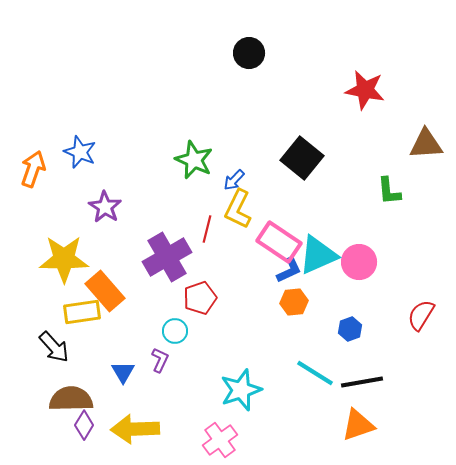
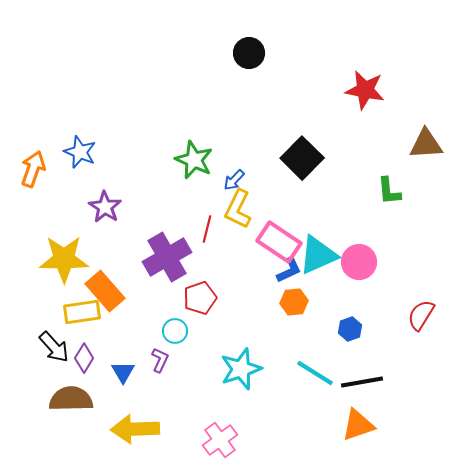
black square: rotated 6 degrees clockwise
cyan star: moved 21 px up
purple diamond: moved 67 px up
